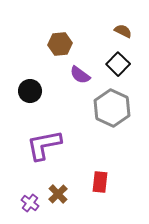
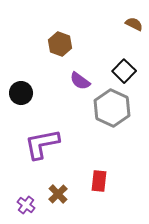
brown semicircle: moved 11 px right, 7 px up
brown hexagon: rotated 25 degrees clockwise
black square: moved 6 px right, 7 px down
purple semicircle: moved 6 px down
black circle: moved 9 px left, 2 px down
purple L-shape: moved 2 px left, 1 px up
red rectangle: moved 1 px left, 1 px up
purple cross: moved 4 px left, 2 px down
